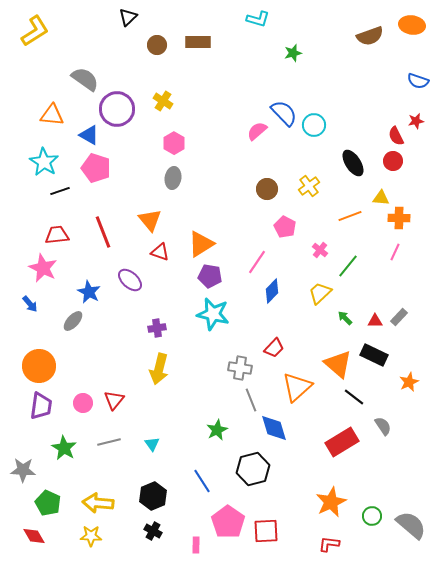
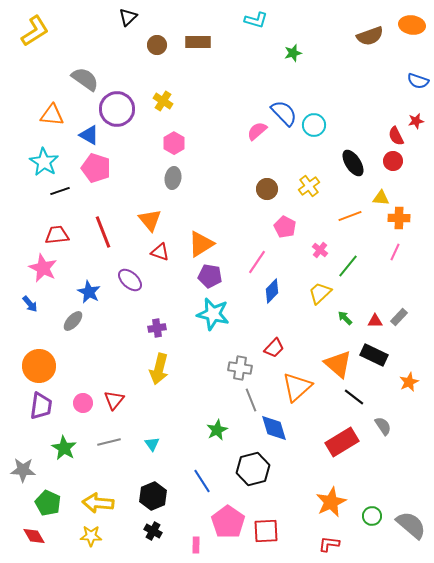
cyan L-shape at (258, 19): moved 2 px left, 1 px down
